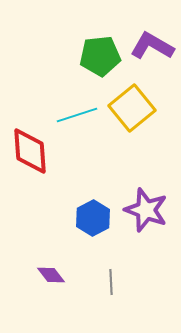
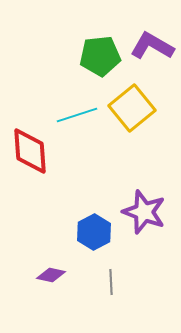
purple star: moved 2 px left, 2 px down
blue hexagon: moved 1 px right, 14 px down
purple diamond: rotated 40 degrees counterclockwise
